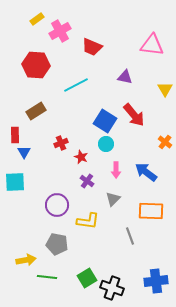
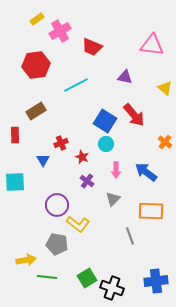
red hexagon: rotated 12 degrees counterclockwise
yellow triangle: moved 1 px up; rotated 21 degrees counterclockwise
blue triangle: moved 19 px right, 8 px down
red star: moved 1 px right
yellow L-shape: moved 10 px left, 3 px down; rotated 30 degrees clockwise
